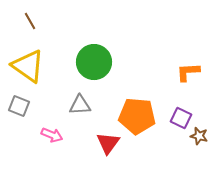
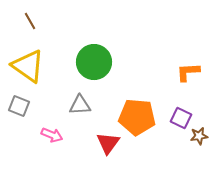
orange pentagon: moved 1 px down
brown star: rotated 24 degrees counterclockwise
